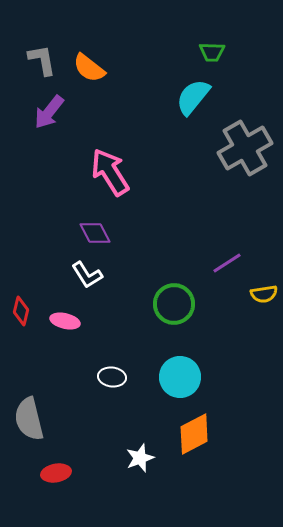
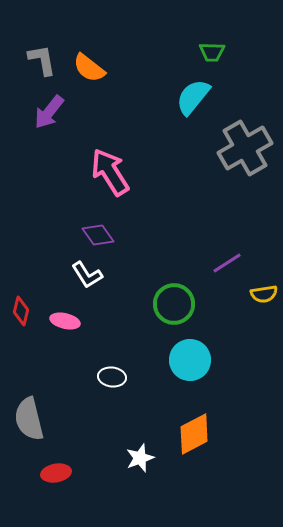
purple diamond: moved 3 px right, 2 px down; rotated 8 degrees counterclockwise
cyan circle: moved 10 px right, 17 px up
